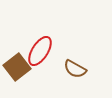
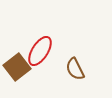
brown semicircle: rotated 35 degrees clockwise
